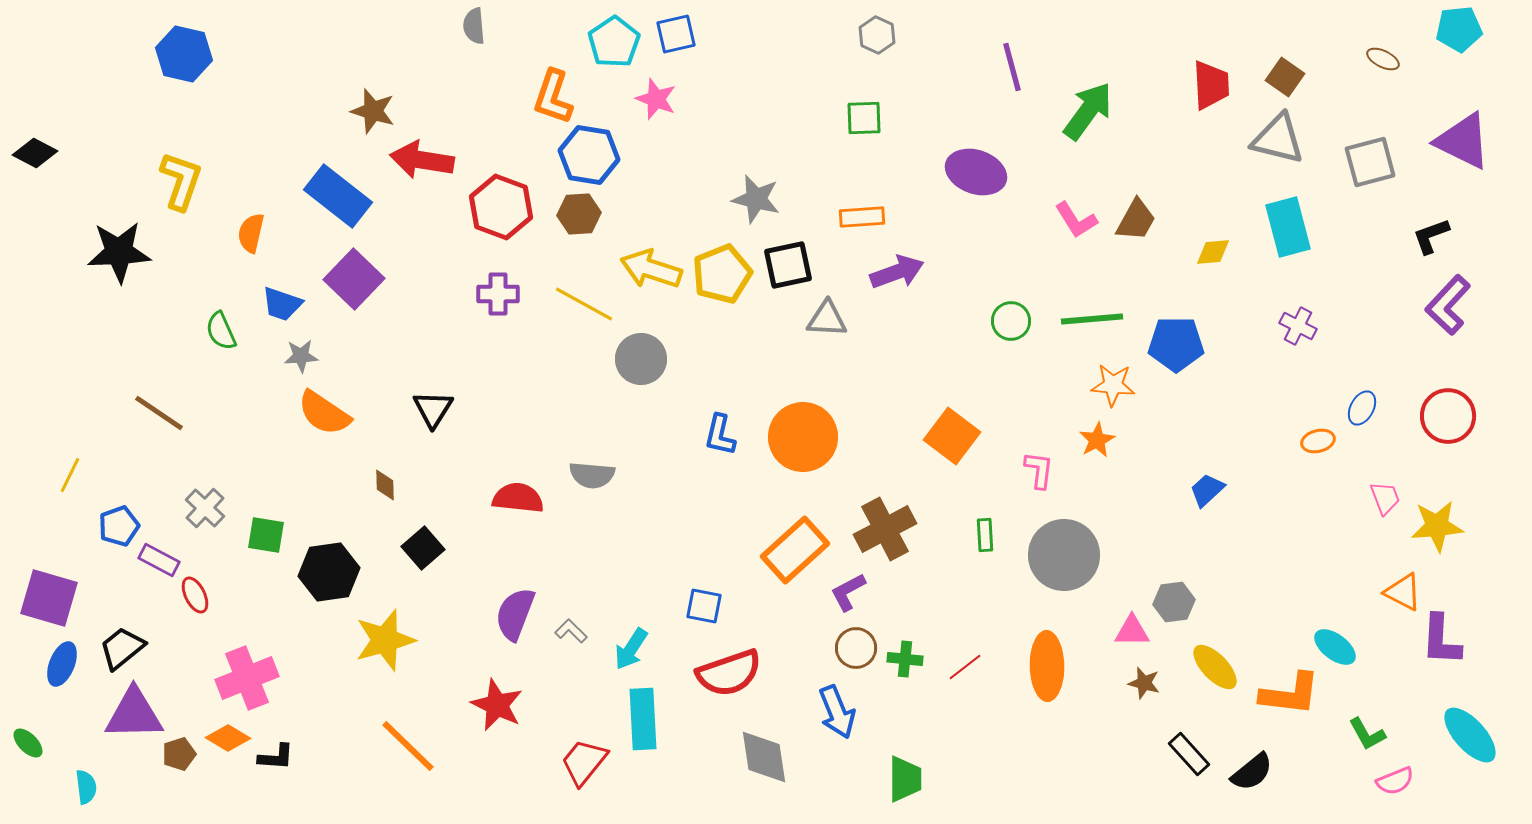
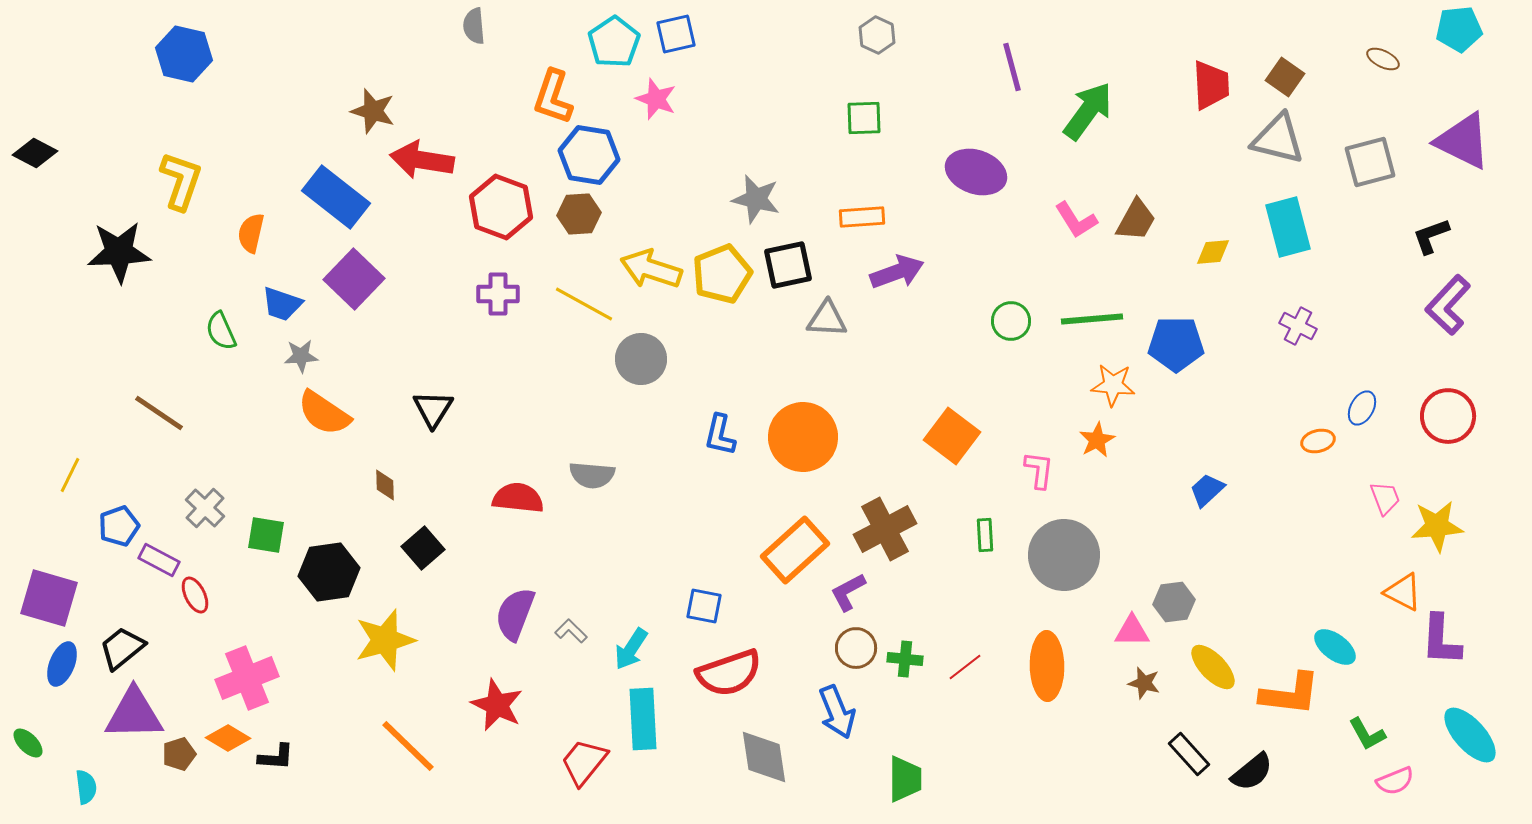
blue rectangle at (338, 196): moved 2 px left, 1 px down
yellow ellipse at (1215, 667): moved 2 px left
